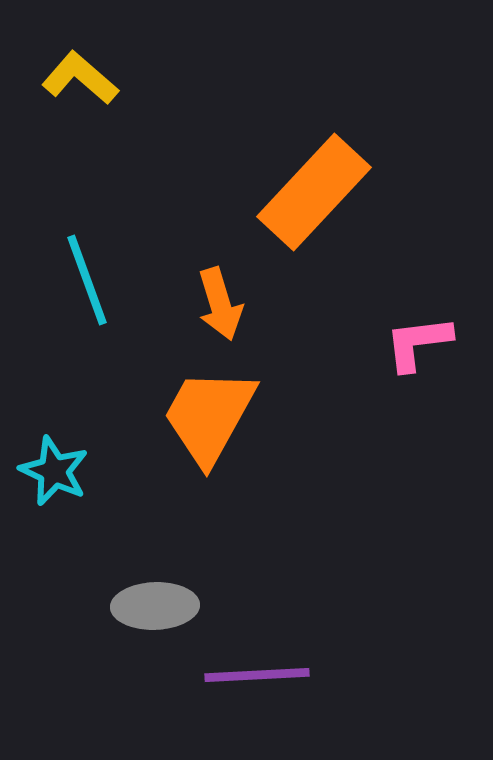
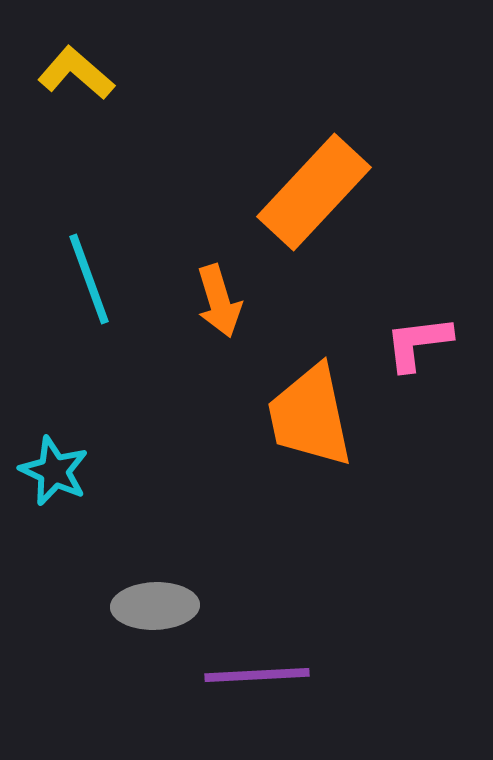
yellow L-shape: moved 4 px left, 5 px up
cyan line: moved 2 px right, 1 px up
orange arrow: moved 1 px left, 3 px up
orange trapezoid: moved 101 px right; rotated 41 degrees counterclockwise
